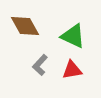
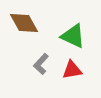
brown diamond: moved 1 px left, 3 px up
gray L-shape: moved 1 px right, 1 px up
